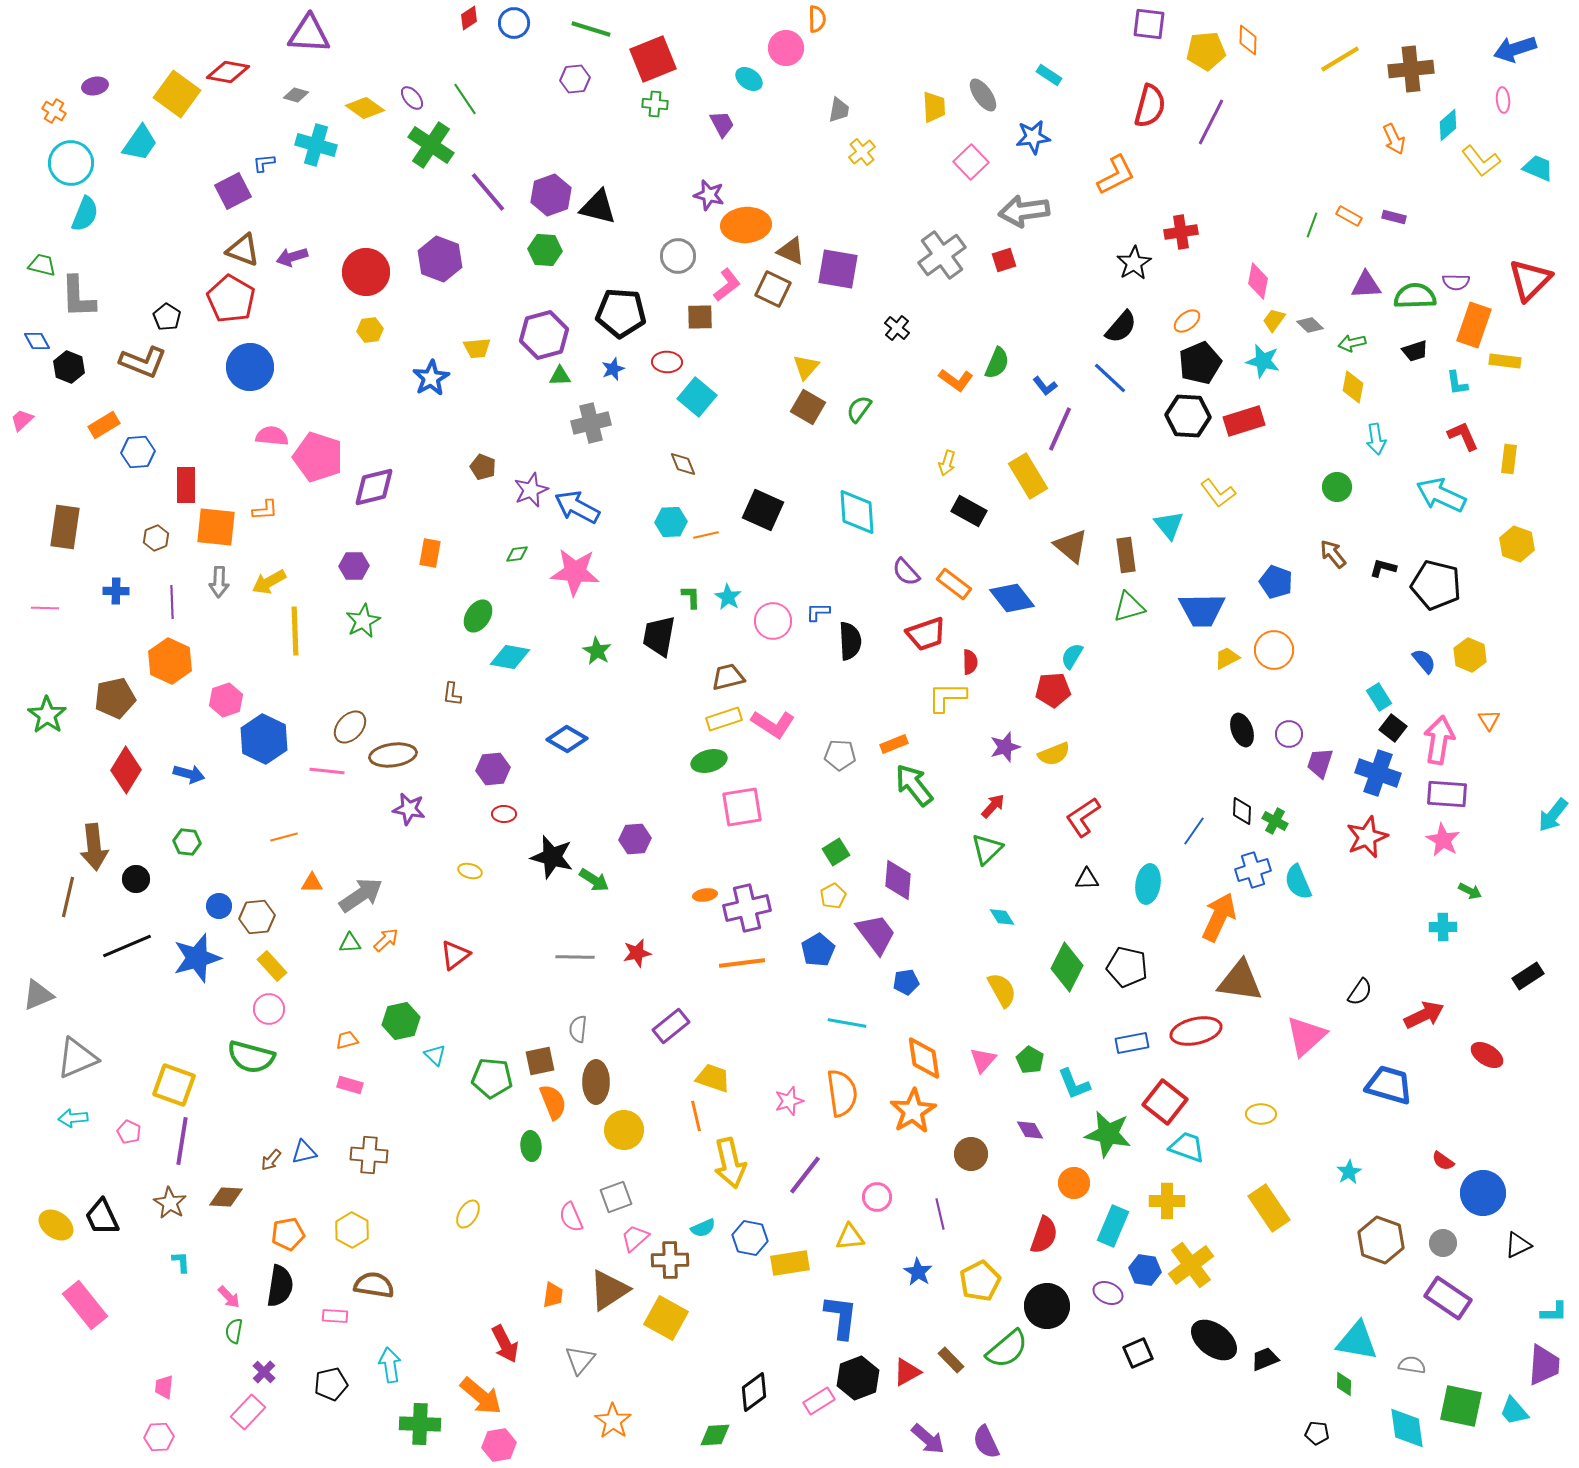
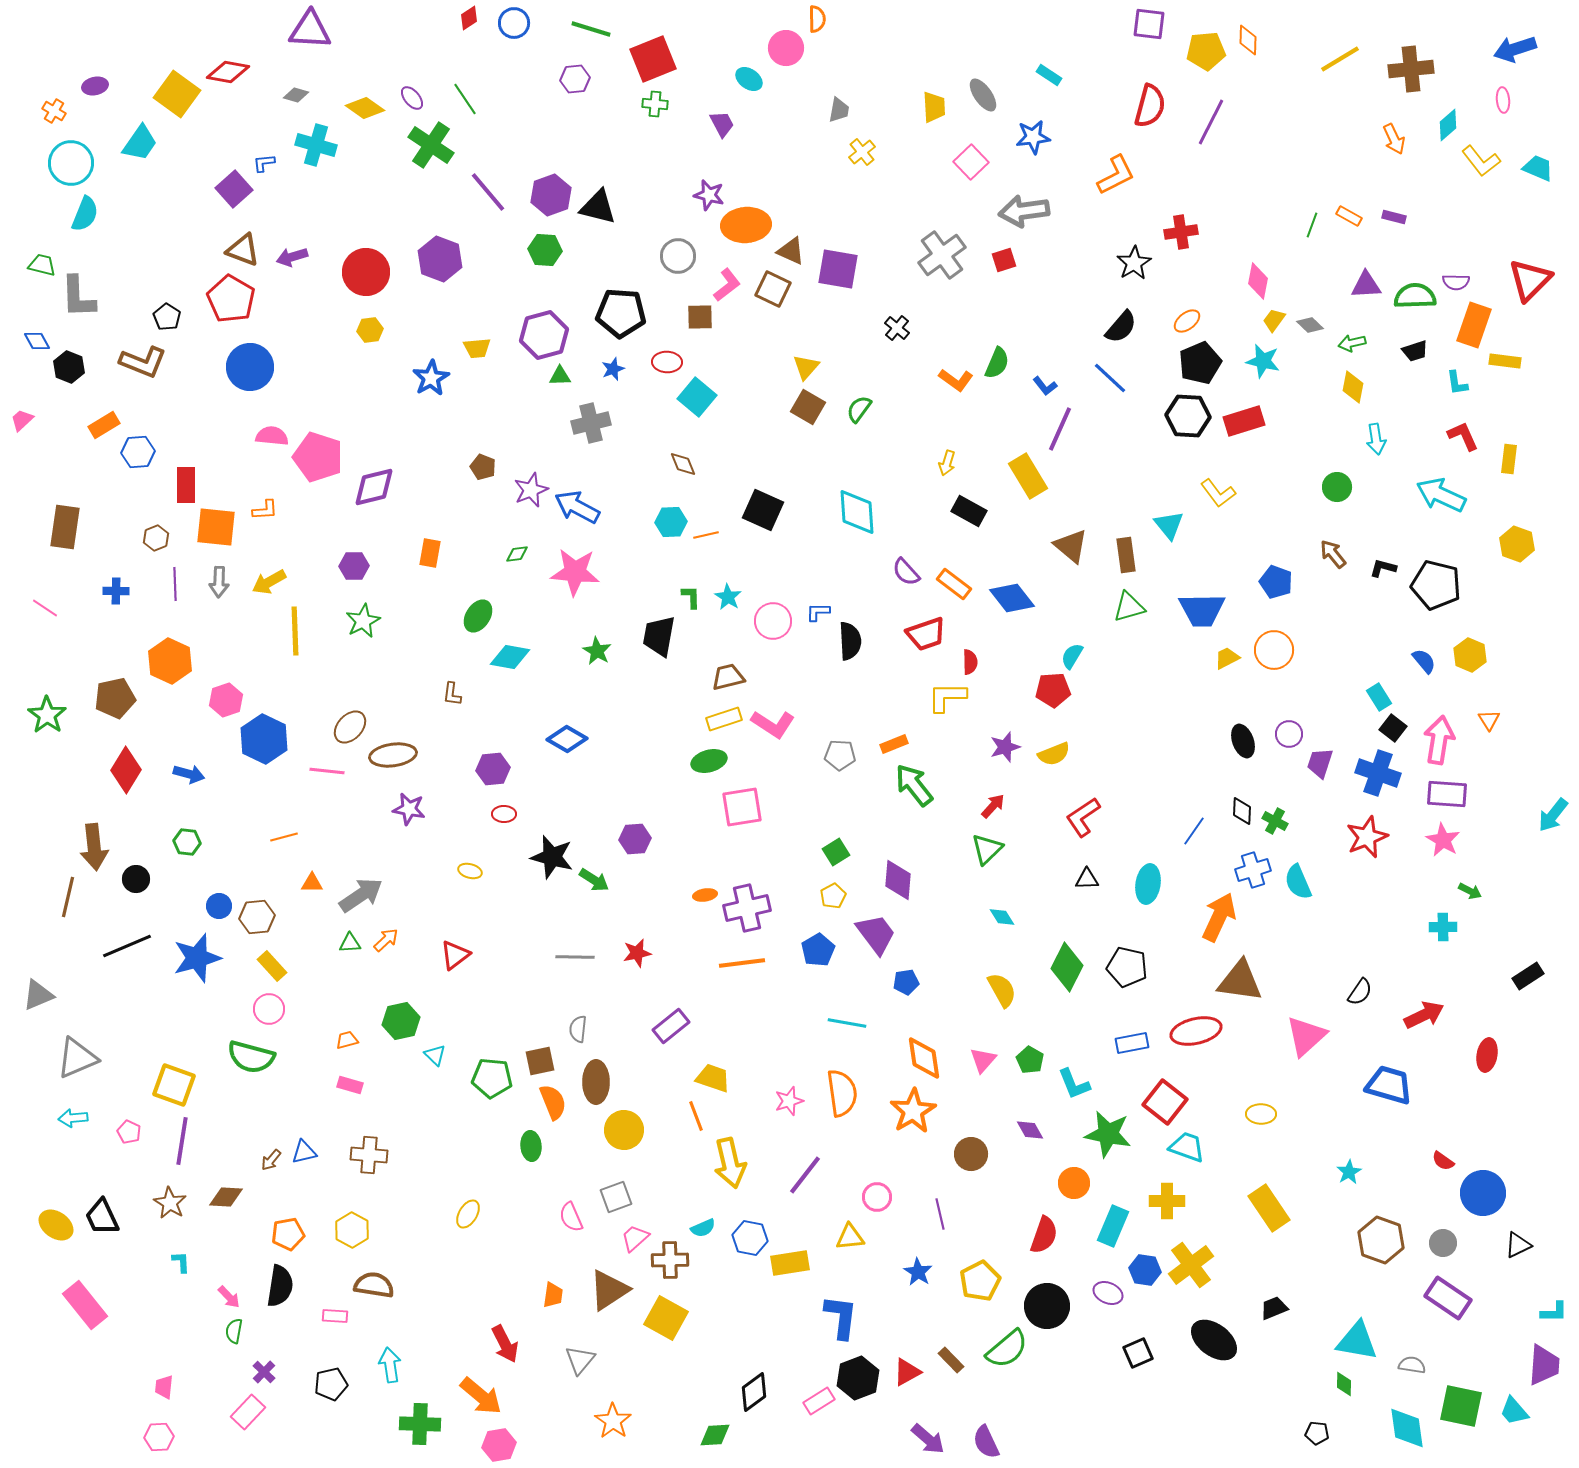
purple triangle at (309, 34): moved 1 px right, 4 px up
purple square at (233, 191): moved 1 px right, 2 px up; rotated 15 degrees counterclockwise
purple line at (172, 602): moved 3 px right, 18 px up
pink line at (45, 608): rotated 32 degrees clockwise
black ellipse at (1242, 730): moved 1 px right, 11 px down
red ellipse at (1487, 1055): rotated 68 degrees clockwise
orange line at (696, 1116): rotated 8 degrees counterclockwise
black trapezoid at (1265, 1359): moved 9 px right, 51 px up
